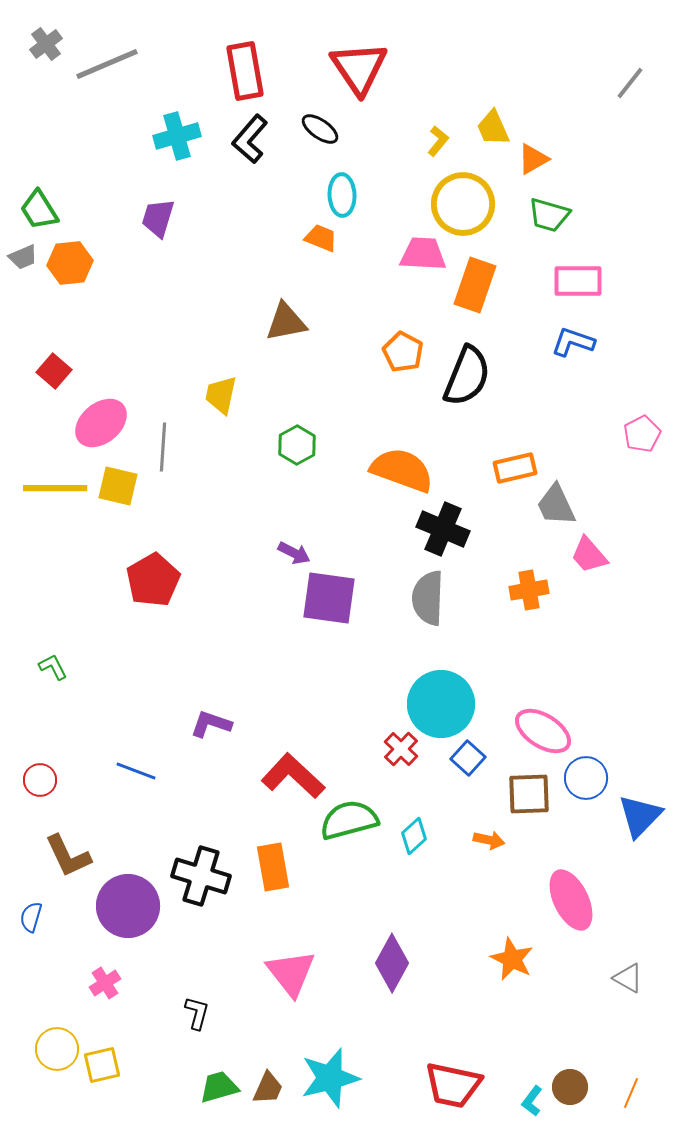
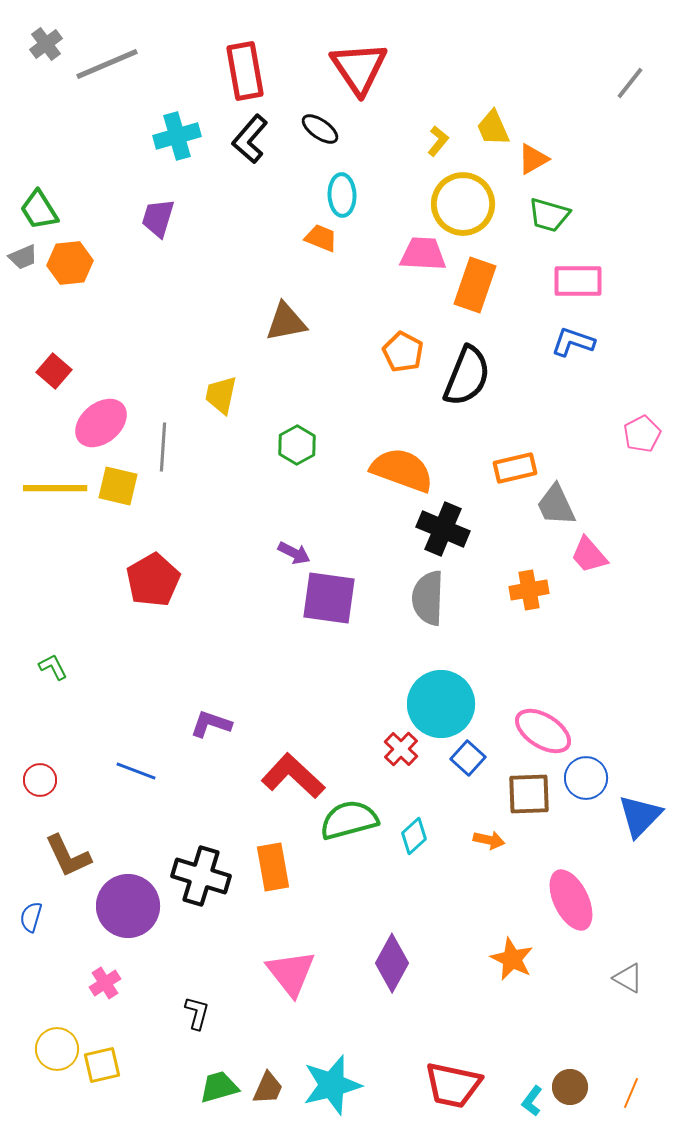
cyan star at (330, 1078): moved 2 px right, 7 px down
